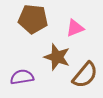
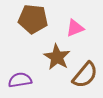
brown star: rotated 12 degrees clockwise
purple semicircle: moved 2 px left, 3 px down
